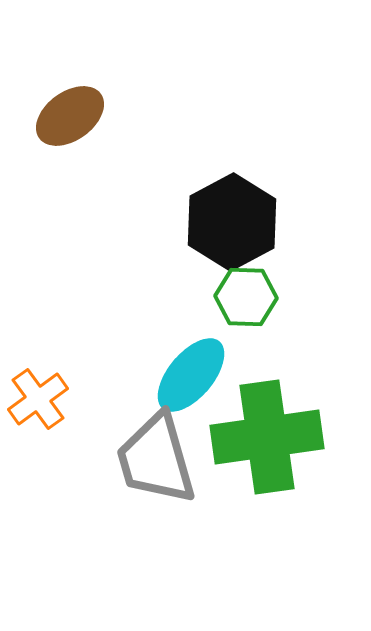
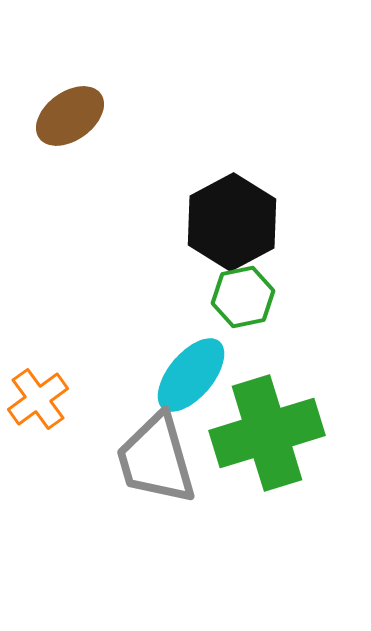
green hexagon: moved 3 px left; rotated 14 degrees counterclockwise
green cross: moved 4 px up; rotated 9 degrees counterclockwise
